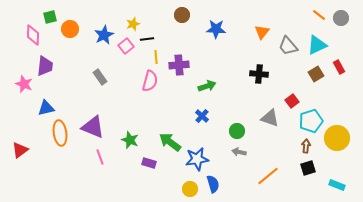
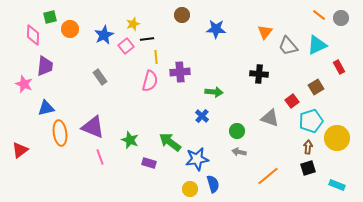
orange triangle at (262, 32): moved 3 px right
purple cross at (179, 65): moved 1 px right, 7 px down
brown square at (316, 74): moved 13 px down
green arrow at (207, 86): moved 7 px right, 6 px down; rotated 24 degrees clockwise
brown arrow at (306, 146): moved 2 px right, 1 px down
